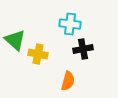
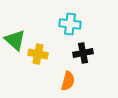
black cross: moved 4 px down
